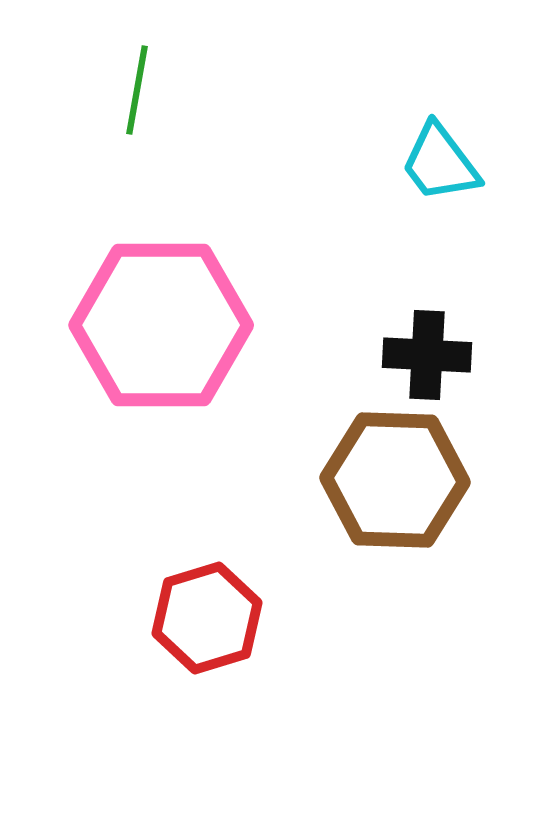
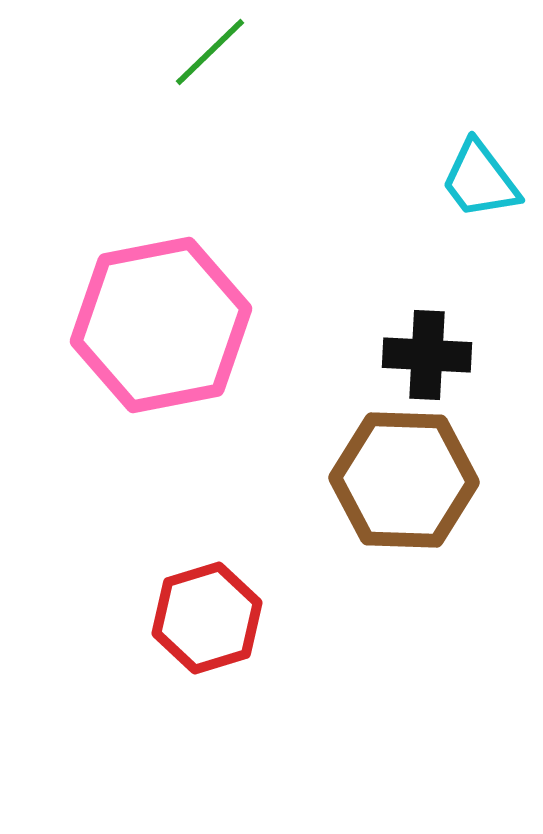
green line: moved 73 px right, 38 px up; rotated 36 degrees clockwise
cyan trapezoid: moved 40 px right, 17 px down
pink hexagon: rotated 11 degrees counterclockwise
brown hexagon: moved 9 px right
